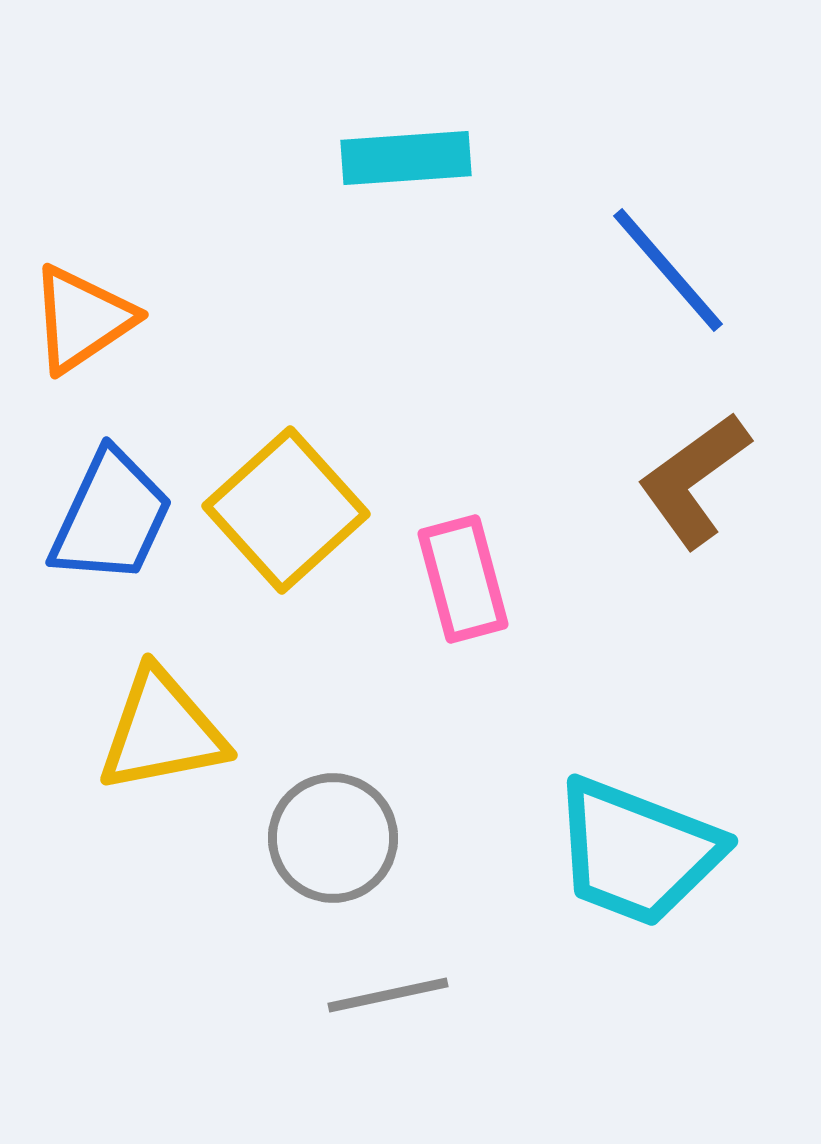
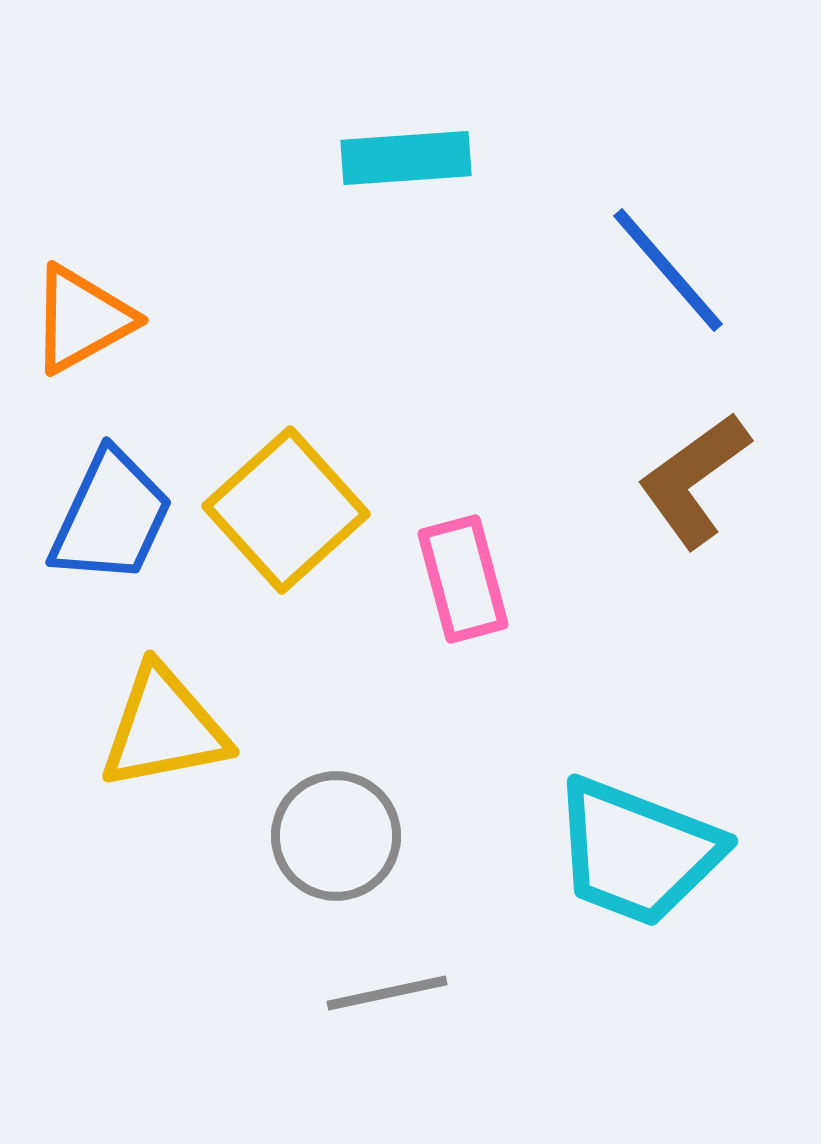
orange triangle: rotated 5 degrees clockwise
yellow triangle: moved 2 px right, 3 px up
gray circle: moved 3 px right, 2 px up
gray line: moved 1 px left, 2 px up
